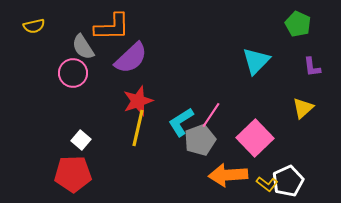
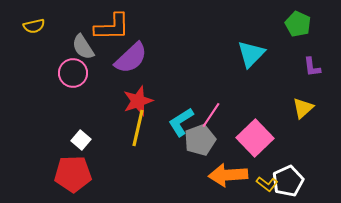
cyan triangle: moved 5 px left, 7 px up
